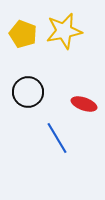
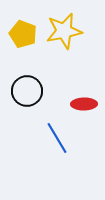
black circle: moved 1 px left, 1 px up
red ellipse: rotated 20 degrees counterclockwise
